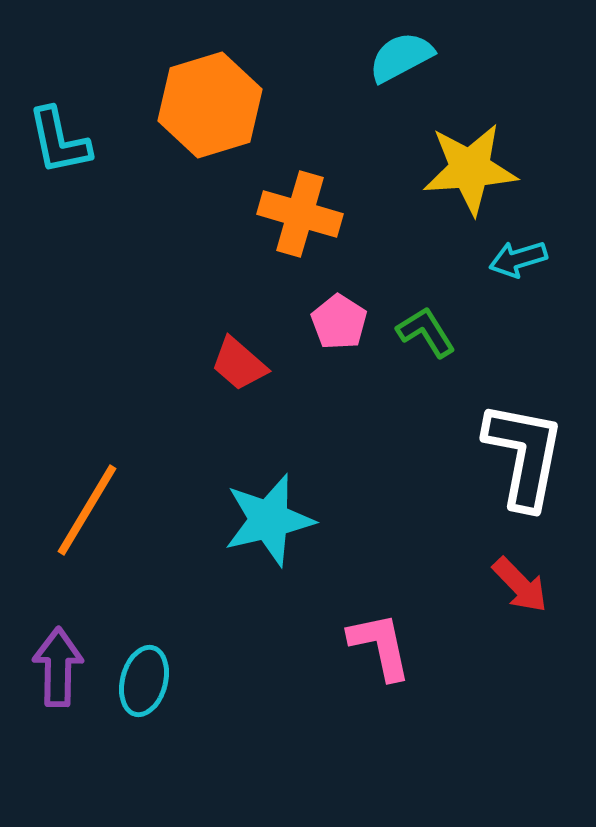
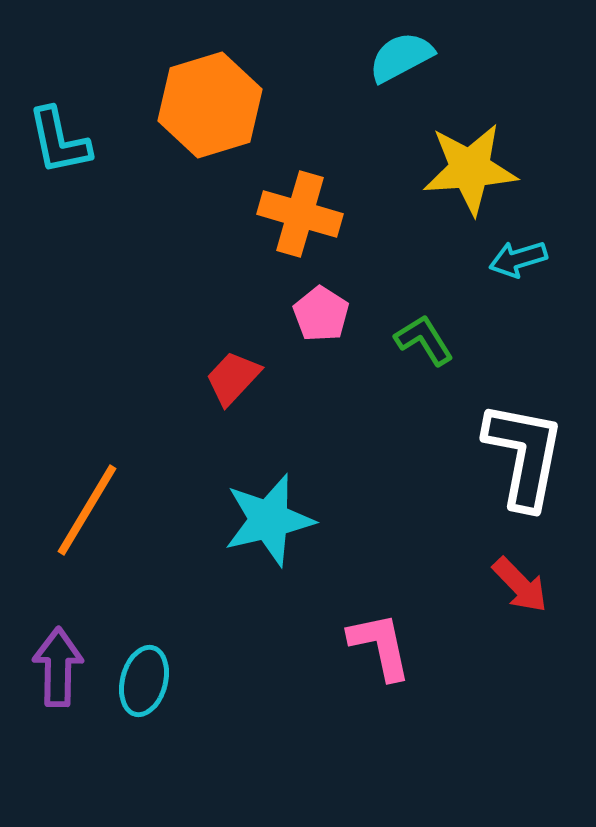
pink pentagon: moved 18 px left, 8 px up
green L-shape: moved 2 px left, 8 px down
red trapezoid: moved 6 px left, 14 px down; rotated 92 degrees clockwise
